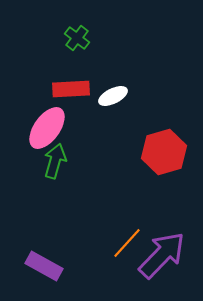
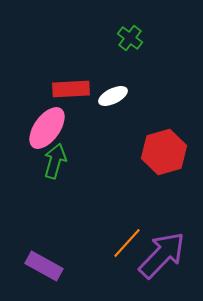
green cross: moved 53 px right
